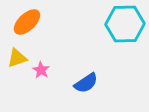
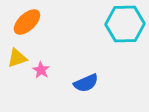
blue semicircle: rotated 10 degrees clockwise
